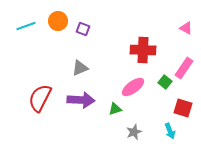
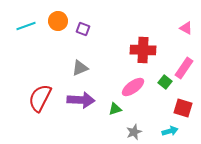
cyan arrow: rotated 84 degrees counterclockwise
